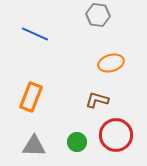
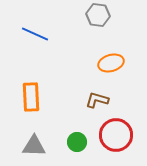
orange rectangle: rotated 24 degrees counterclockwise
